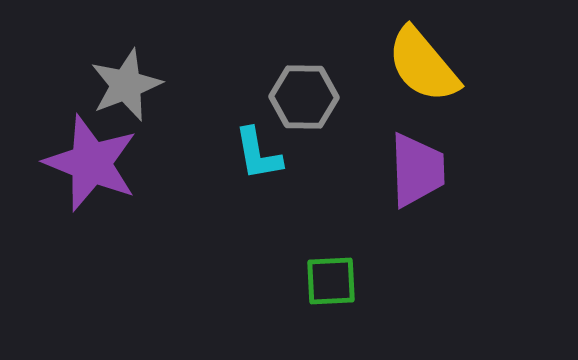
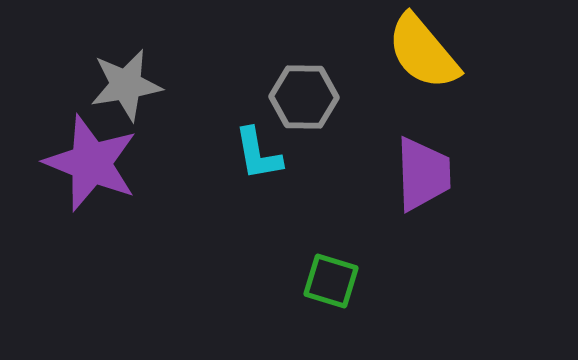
yellow semicircle: moved 13 px up
gray star: rotated 12 degrees clockwise
purple trapezoid: moved 6 px right, 4 px down
green square: rotated 20 degrees clockwise
